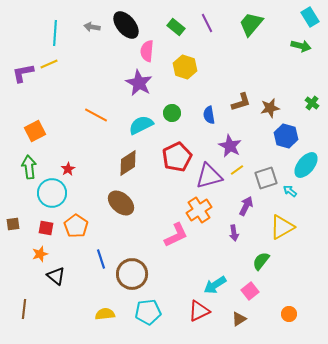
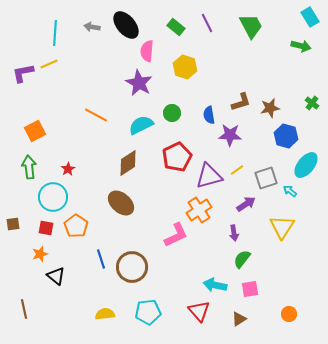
green trapezoid at (251, 24): moved 2 px down; rotated 112 degrees clockwise
purple star at (230, 146): moved 11 px up; rotated 25 degrees counterclockwise
cyan circle at (52, 193): moved 1 px right, 4 px down
purple arrow at (246, 206): moved 2 px up; rotated 30 degrees clockwise
yellow triangle at (282, 227): rotated 28 degrees counterclockwise
green semicircle at (261, 261): moved 19 px left, 2 px up
brown circle at (132, 274): moved 7 px up
cyan arrow at (215, 285): rotated 45 degrees clockwise
pink square at (250, 291): moved 2 px up; rotated 30 degrees clockwise
brown line at (24, 309): rotated 18 degrees counterclockwise
red triangle at (199, 311): rotated 45 degrees counterclockwise
